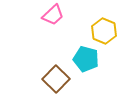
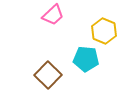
cyan pentagon: rotated 10 degrees counterclockwise
brown square: moved 8 px left, 4 px up
